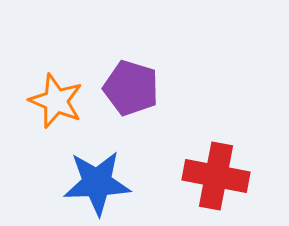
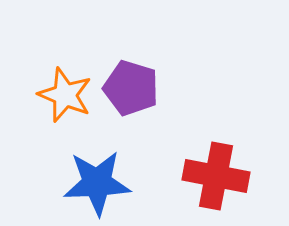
orange star: moved 9 px right, 6 px up
